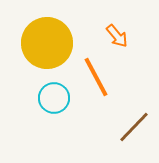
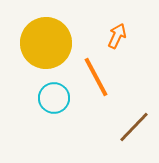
orange arrow: rotated 115 degrees counterclockwise
yellow circle: moved 1 px left
